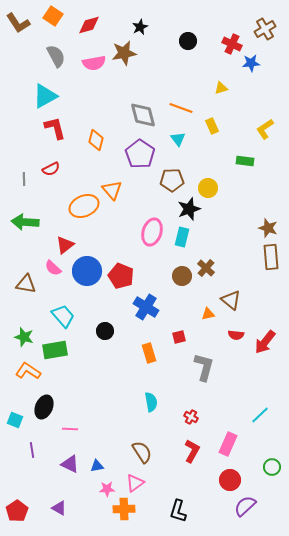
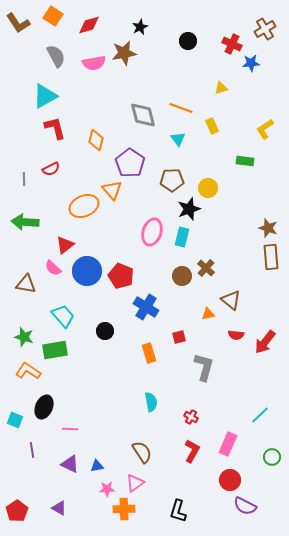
purple pentagon at (140, 154): moved 10 px left, 9 px down
green circle at (272, 467): moved 10 px up
purple semicircle at (245, 506): rotated 110 degrees counterclockwise
